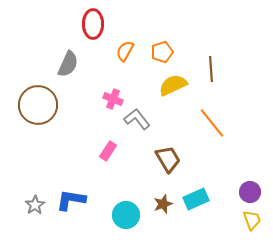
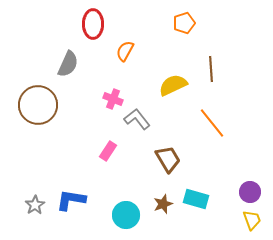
orange pentagon: moved 22 px right, 29 px up
cyan rectangle: rotated 40 degrees clockwise
